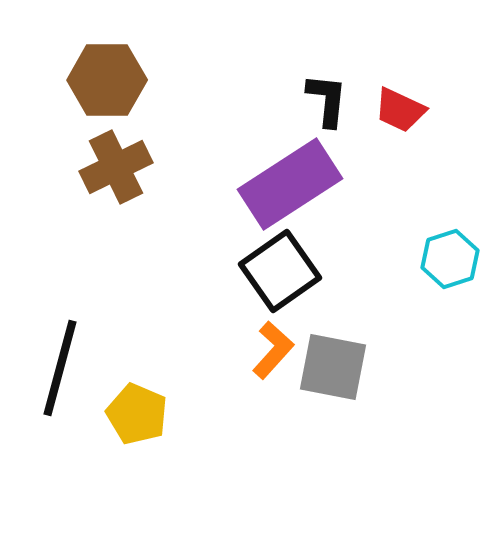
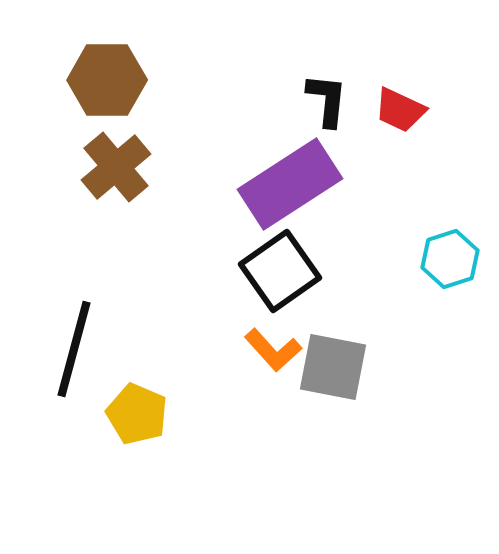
brown cross: rotated 14 degrees counterclockwise
orange L-shape: rotated 96 degrees clockwise
black line: moved 14 px right, 19 px up
